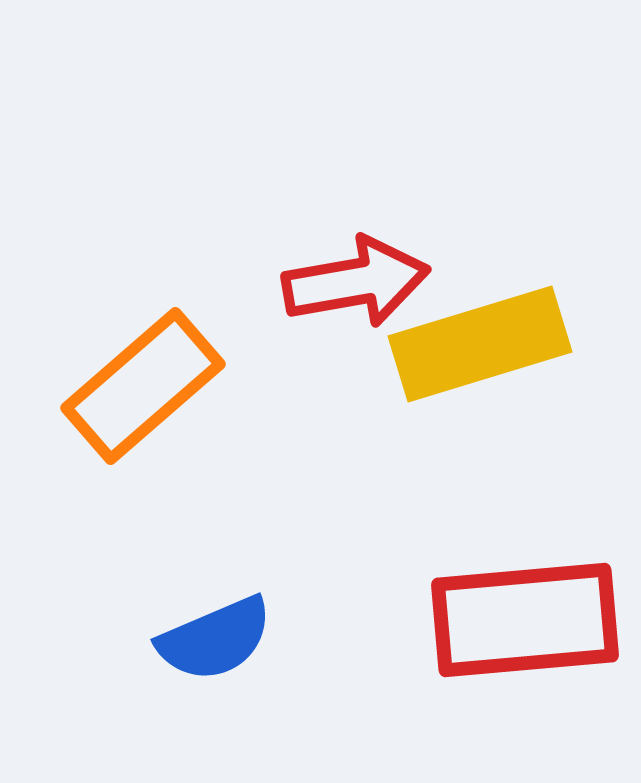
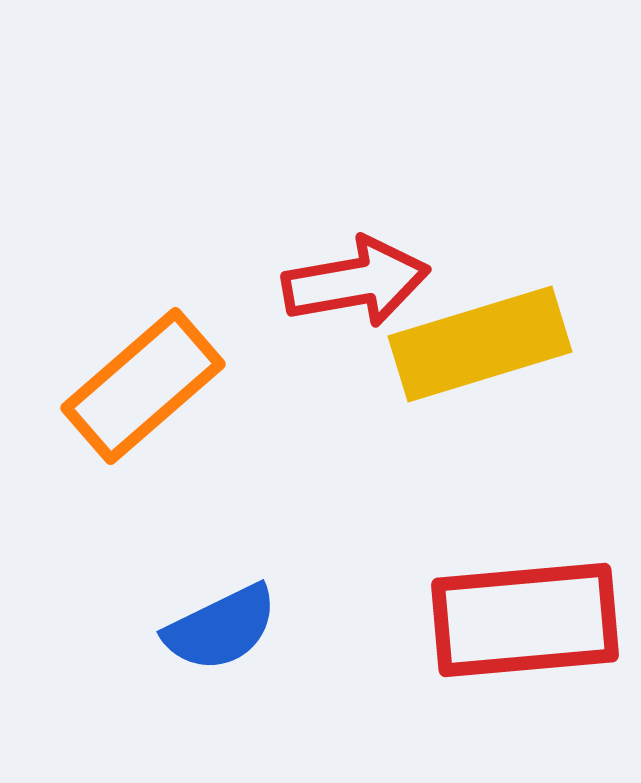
blue semicircle: moved 6 px right, 11 px up; rotated 3 degrees counterclockwise
